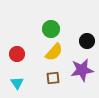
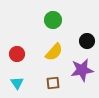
green circle: moved 2 px right, 9 px up
brown square: moved 5 px down
